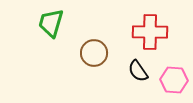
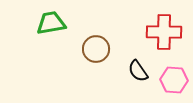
green trapezoid: rotated 64 degrees clockwise
red cross: moved 14 px right
brown circle: moved 2 px right, 4 px up
